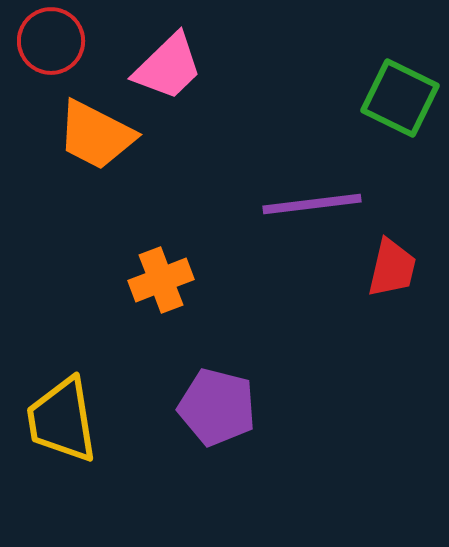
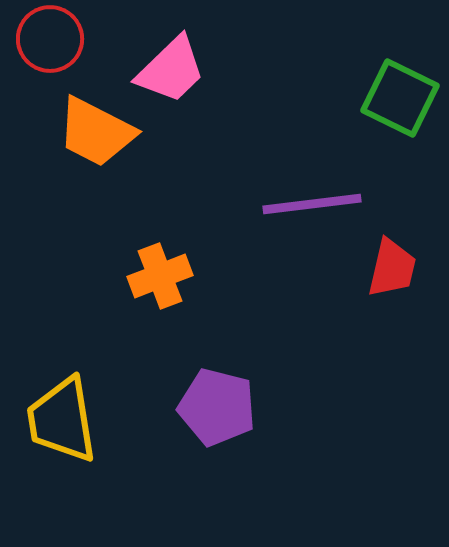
red circle: moved 1 px left, 2 px up
pink trapezoid: moved 3 px right, 3 px down
orange trapezoid: moved 3 px up
orange cross: moved 1 px left, 4 px up
